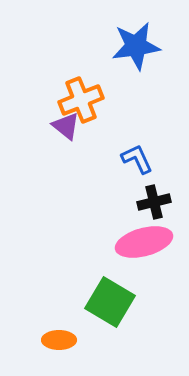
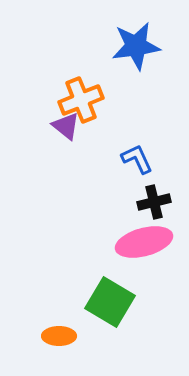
orange ellipse: moved 4 px up
